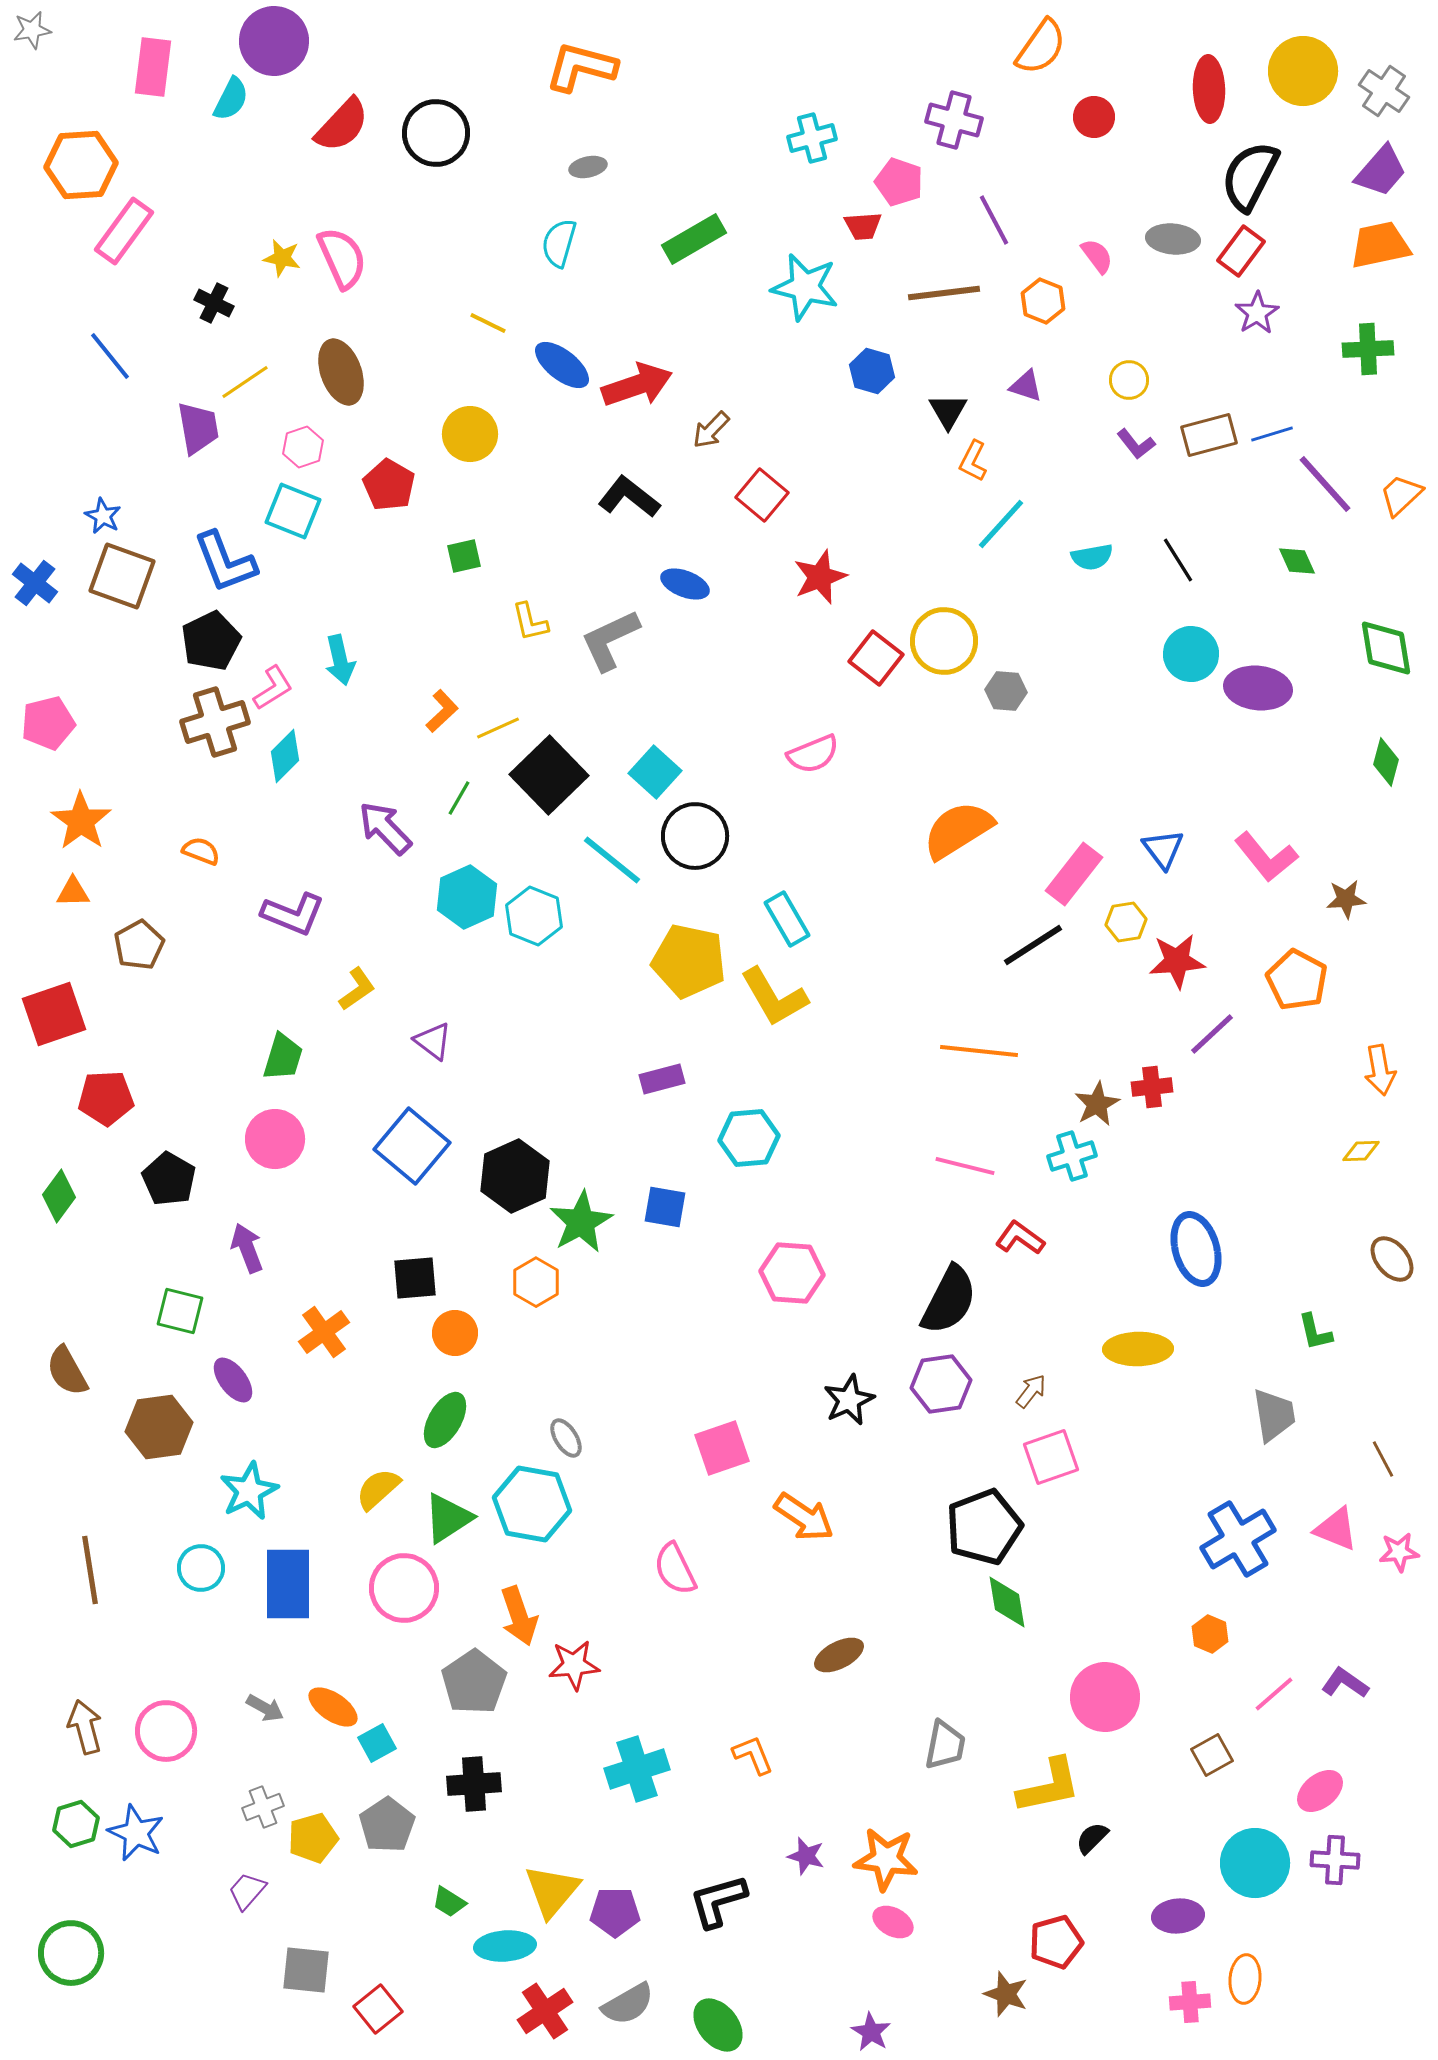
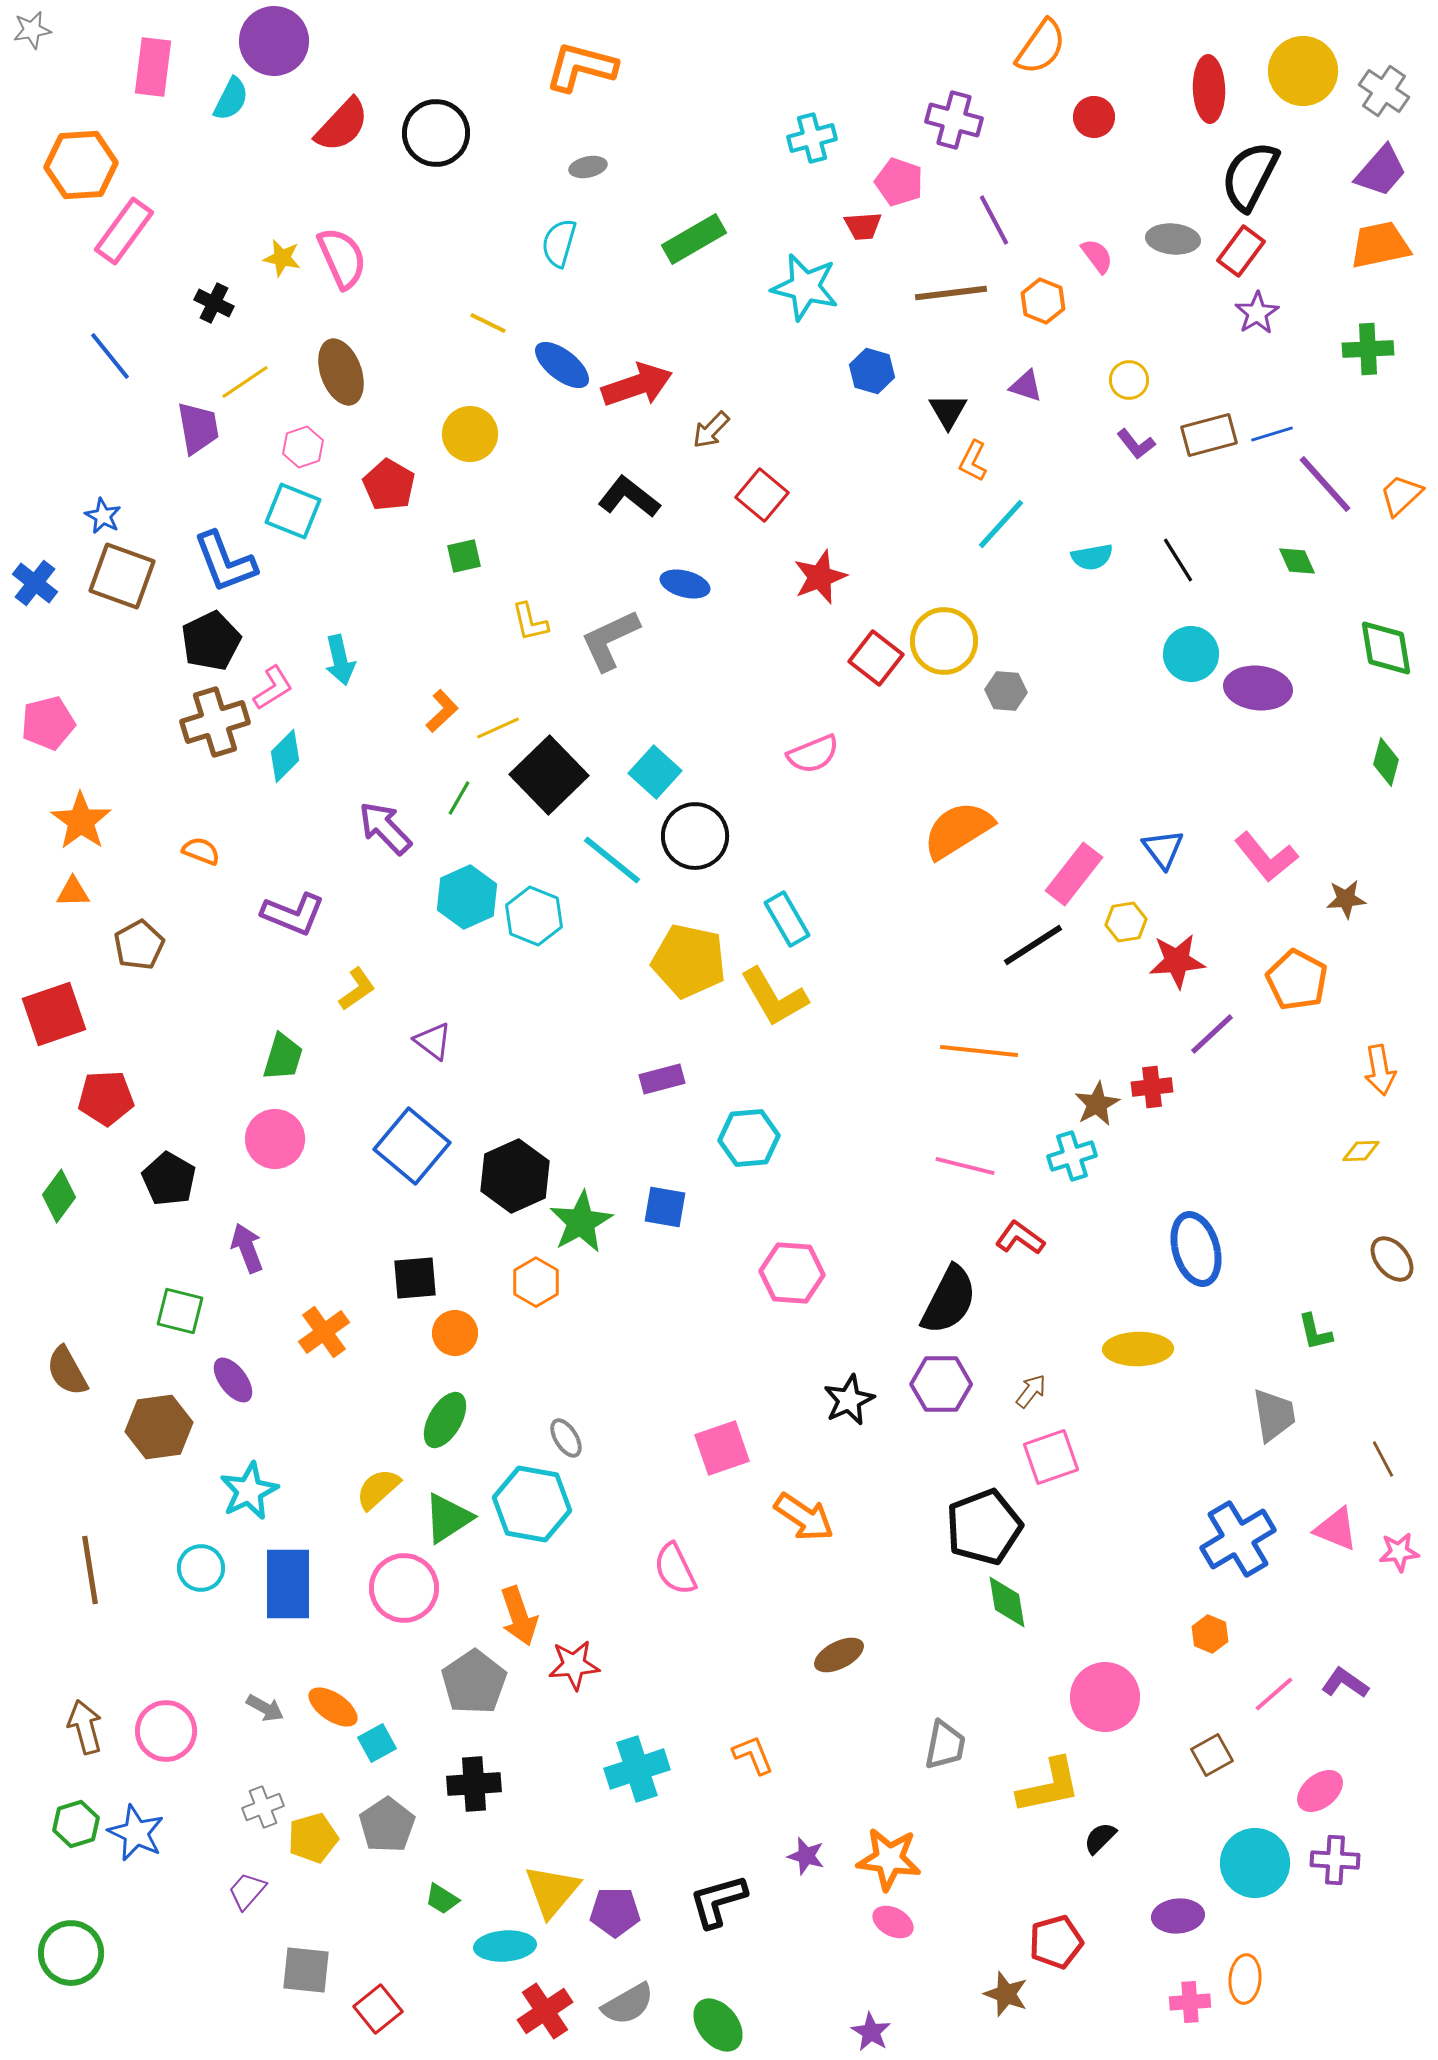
brown line at (944, 293): moved 7 px right
blue ellipse at (685, 584): rotated 6 degrees counterclockwise
purple hexagon at (941, 1384): rotated 8 degrees clockwise
black semicircle at (1092, 1838): moved 8 px right
orange star at (886, 1859): moved 3 px right
green trapezoid at (449, 1902): moved 7 px left, 3 px up
